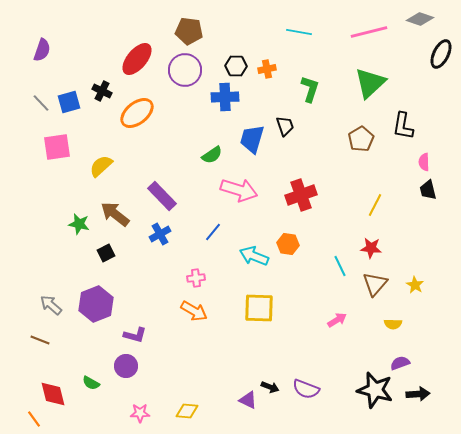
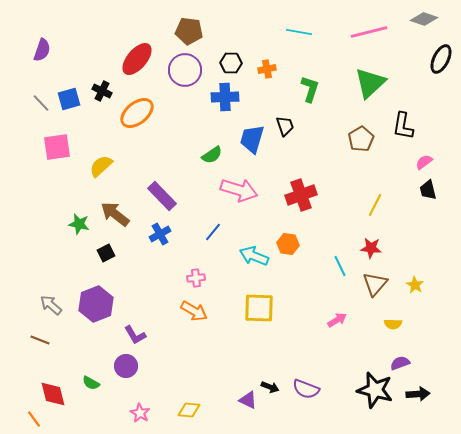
gray diamond at (420, 19): moved 4 px right
black ellipse at (441, 54): moved 5 px down
black hexagon at (236, 66): moved 5 px left, 3 px up
blue square at (69, 102): moved 3 px up
pink semicircle at (424, 162): rotated 54 degrees clockwise
purple L-shape at (135, 335): rotated 45 degrees clockwise
yellow diamond at (187, 411): moved 2 px right, 1 px up
pink star at (140, 413): rotated 30 degrees clockwise
